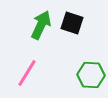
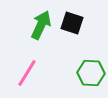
green hexagon: moved 2 px up
